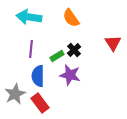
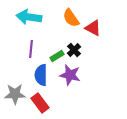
red triangle: moved 20 px left, 15 px up; rotated 30 degrees counterclockwise
blue semicircle: moved 3 px right, 1 px up
gray star: rotated 25 degrees clockwise
